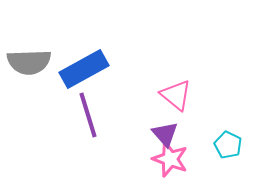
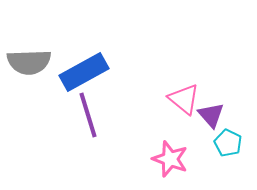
blue rectangle: moved 3 px down
pink triangle: moved 8 px right, 4 px down
purple triangle: moved 46 px right, 19 px up
cyan pentagon: moved 2 px up
